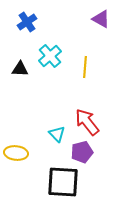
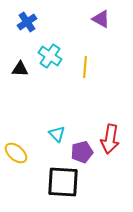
cyan cross: rotated 15 degrees counterclockwise
red arrow: moved 23 px right, 17 px down; rotated 132 degrees counterclockwise
yellow ellipse: rotated 35 degrees clockwise
